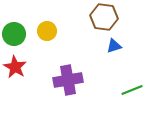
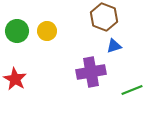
brown hexagon: rotated 12 degrees clockwise
green circle: moved 3 px right, 3 px up
red star: moved 12 px down
purple cross: moved 23 px right, 8 px up
